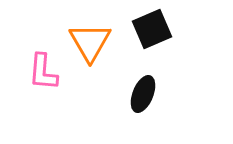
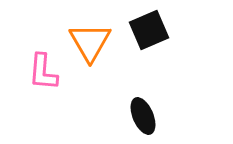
black square: moved 3 px left, 1 px down
black ellipse: moved 22 px down; rotated 45 degrees counterclockwise
